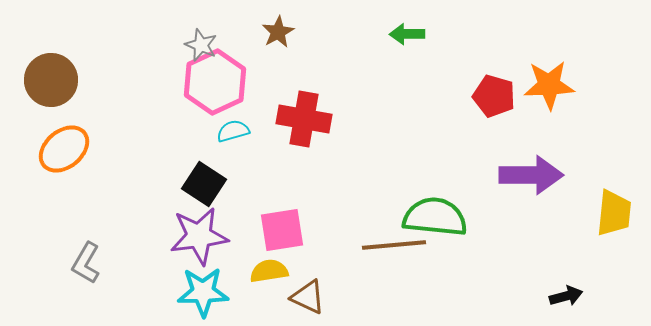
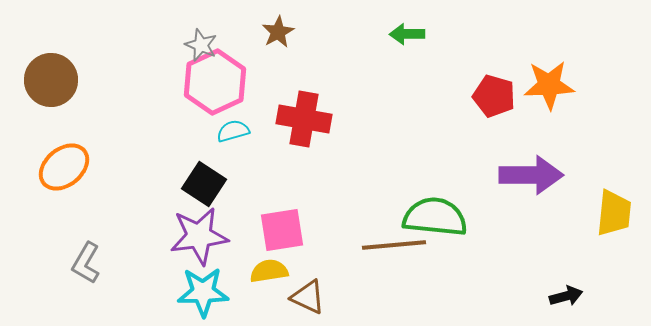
orange ellipse: moved 18 px down
